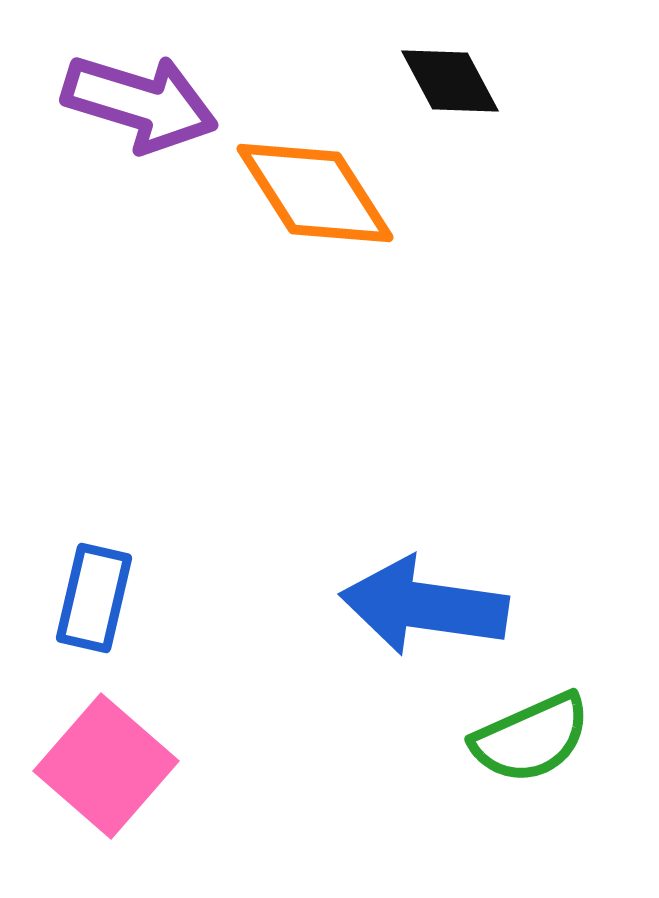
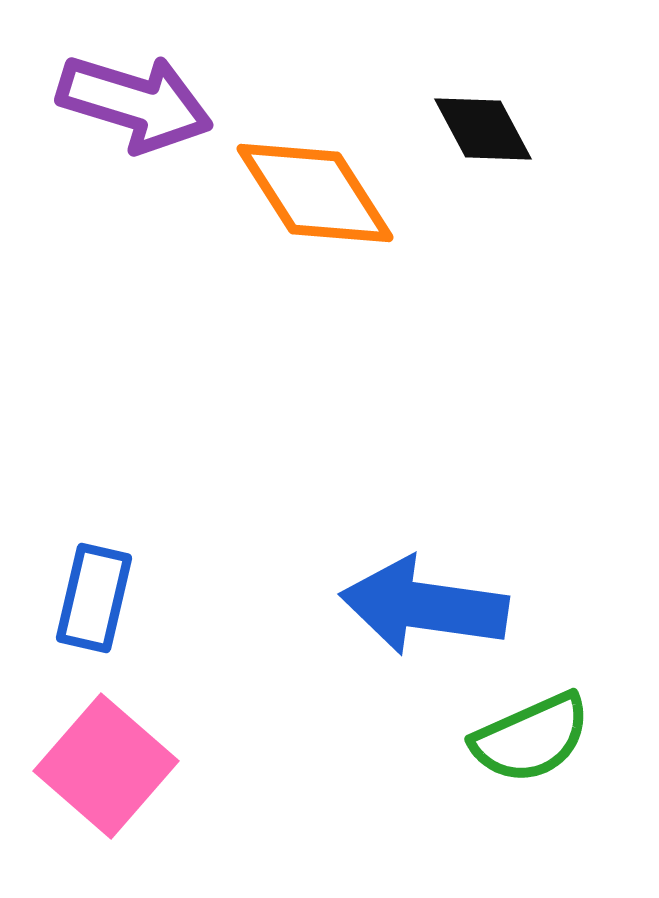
black diamond: moved 33 px right, 48 px down
purple arrow: moved 5 px left
